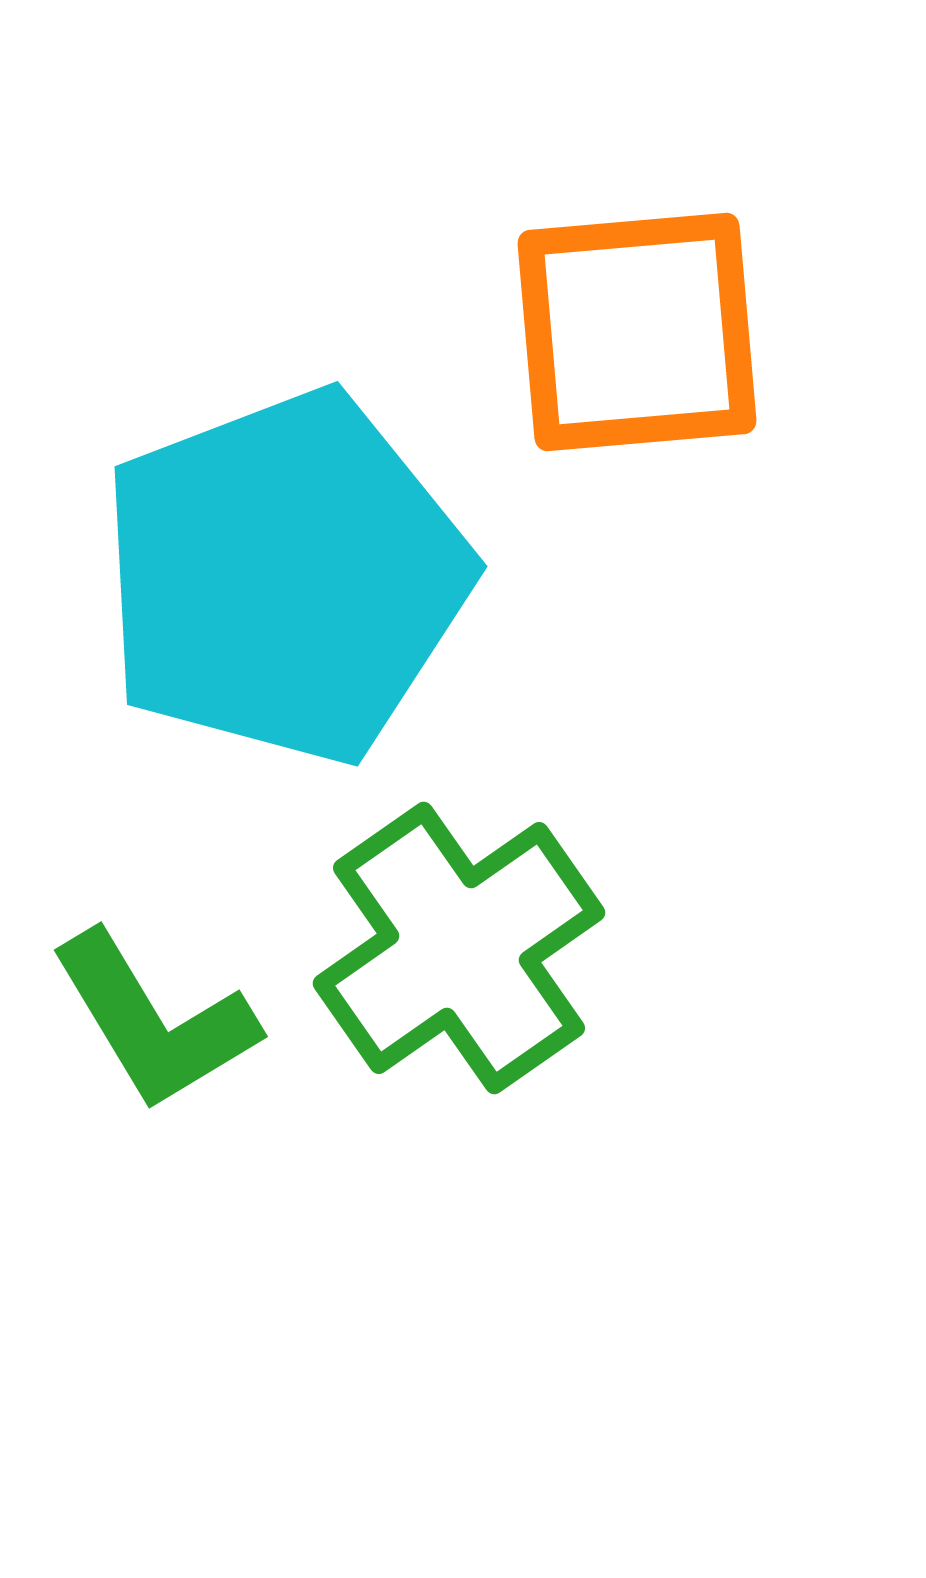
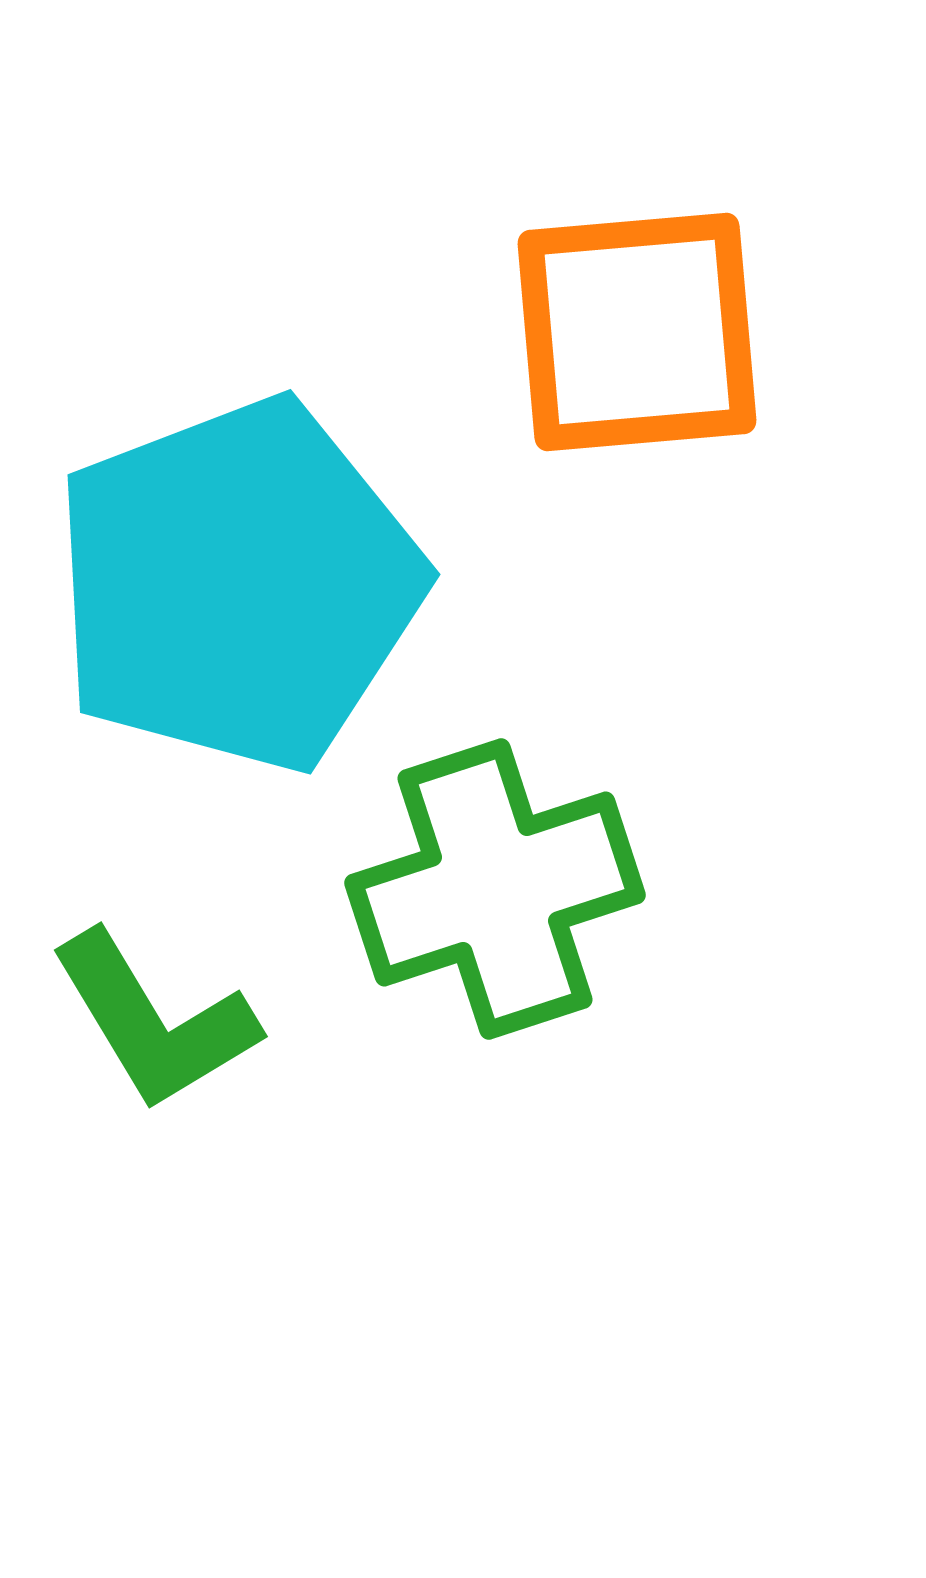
cyan pentagon: moved 47 px left, 8 px down
green cross: moved 36 px right, 59 px up; rotated 17 degrees clockwise
